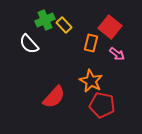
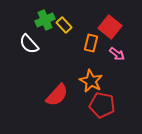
red semicircle: moved 3 px right, 2 px up
